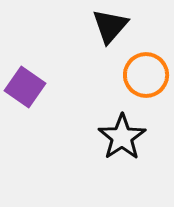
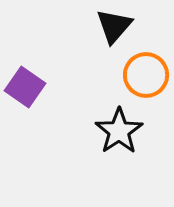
black triangle: moved 4 px right
black star: moved 3 px left, 6 px up
